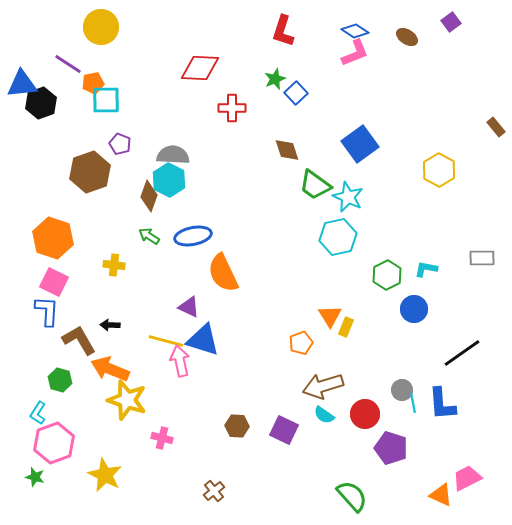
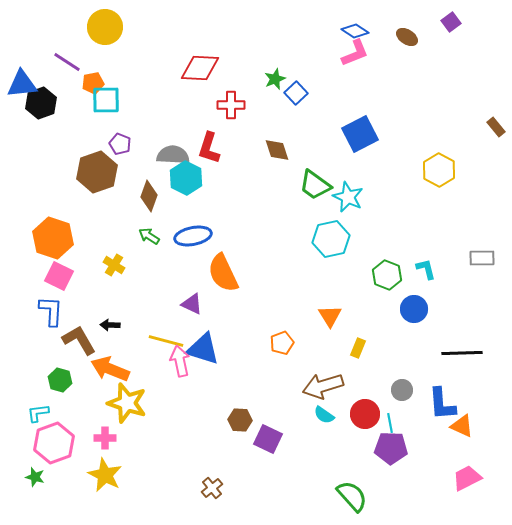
yellow circle at (101, 27): moved 4 px right
red L-shape at (283, 31): moved 74 px left, 117 px down
purple line at (68, 64): moved 1 px left, 2 px up
red cross at (232, 108): moved 1 px left, 3 px up
blue square at (360, 144): moved 10 px up; rotated 9 degrees clockwise
brown diamond at (287, 150): moved 10 px left
brown hexagon at (90, 172): moved 7 px right
cyan hexagon at (169, 180): moved 17 px right, 2 px up
cyan hexagon at (338, 237): moved 7 px left, 2 px down
yellow cross at (114, 265): rotated 25 degrees clockwise
cyan L-shape at (426, 269): rotated 65 degrees clockwise
green hexagon at (387, 275): rotated 12 degrees counterclockwise
pink square at (54, 282): moved 5 px right, 6 px up
purple triangle at (189, 307): moved 3 px right, 3 px up
blue L-shape at (47, 311): moved 4 px right
yellow rectangle at (346, 327): moved 12 px right, 21 px down
blue triangle at (203, 340): moved 9 px down
orange pentagon at (301, 343): moved 19 px left
black line at (462, 353): rotated 33 degrees clockwise
yellow star at (127, 400): moved 3 px down
cyan line at (413, 403): moved 23 px left, 20 px down
cyan L-shape at (38, 413): rotated 50 degrees clockwise
brown hexagon at (237, 426): moved 3 px right, 6 px up
purple square at (284, 430): moved 16 px left, 9 px down
pink cross at (162, 438): moved 57 px left; rotated 15 degrees counterclockwise
purple pentagon at (391, 448): rotated 16 degrees counterclockwise
brown cross at (214, 491): moved 2 px left, 3 px up
orange triangle at (441, 495): moved 21 px right, 69 px up
